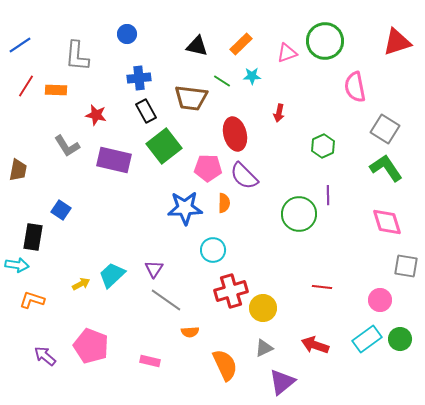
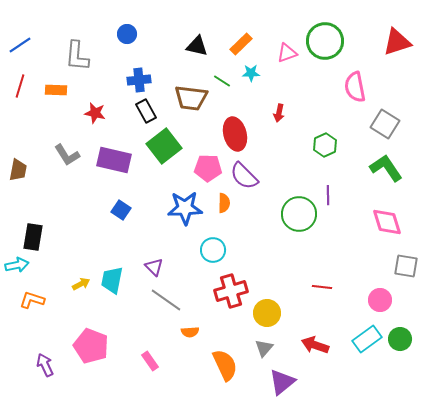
cyan star at (252, 76): moved 1 px left, 3 px up
blue cross at (139, 78): moved 2 px down
red line at (26, 86): moved 6 px left; rotated 15 degrees counterclockwise
red star at (96, 115): moved 1 px left, 2 px up
gray square at (385, 129): moved 5 px up
gray L-shape at (67, 146): moved 9 px down
green hexagon at (323, 146): moved 2 px right, 1 px up
blue square at (61, 210): moved 60 px right
cyan arrow at (17, 265): rotated 20 degrees counterclockwise
purple triangle at (154, 269): moved 2 px up; rotated 18 degrees counterclockwise
cyan trapezoid at (112, 275): moved 5 px down; rotated 36 degrees counterclockwise
yellow circle at (263, 308): moved 4 px right, 5 px down
gray triangle at (264, 348): rotated 24 degrees counterclockwise
purple arrow at (45, 356): moved 9 px down; rotated 25 degrees clockwise
pink rectangle at (150, 361): rotated 42 degrees clockwise
